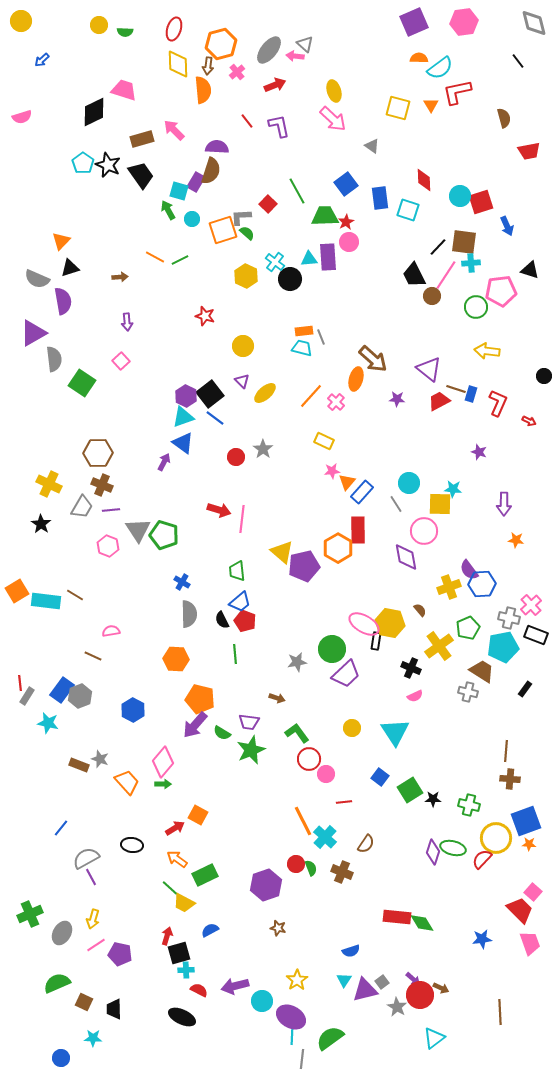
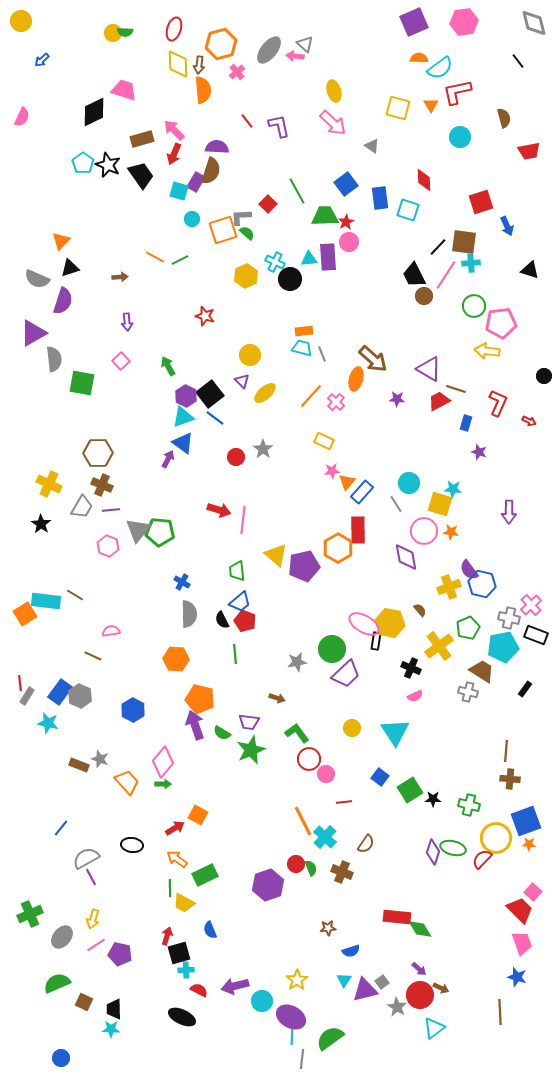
yellow circle at (99, 25): moved 14 px right, 8 px down
brown arrow at (208, 66): moved 9 px left, 1 px up
red arrow at (275, 85): moved 101 px left, 69 px down; rotated 135 degrees clockwise
pink semicircle at (22, 117): rotated 48 degrees counterclockwise
pink arrow at (333, 119): moved 4 px down
cyan circle at (460, 196): moved 59 px up
green arrow at (168, 210): moved 156 px down
cyan cross at (275, 262): rotated 12 degrees counterclockwise
yellow hexagon at (246, 276): rotated 10 degrees clockwise
pink pentagon at (501, 291): moved 32 px down
brown circle at (432, 296): moved 8 px left
purple semicircle at (63, 301): rotated 28 degrees clockwise
green circle at (476, 307): moved 2 px left, 1 px up
gray line at (321, 337): moved 1 px right, 17 px down
yellow circle at (243, 346): moved 7 px right, 9 px down
purple triangle at (429, 369): rotated 8 degrees counterclockwise
green square at (82, 383): rotated 24 degrees counterclockwise
blue rectangle at (471, 394): moved 5 px left, 29 px down
purple arrow at (164, 462): moved 4 px right, 3 px up
yellow square at (440, 504): rotated 15 degrees clockwise
purple arrow at (504, 504): moved 5 px right, 8 px down
pink line at (242, 519): moved 1 px right, 1 px down
gray triangle at (138, 530): rotated 12 degrees clockwise
green pentagon at (164, 535): moved 4 px left, 3 px up; rotated 12 degrees counterclockwise
orange star at (516, 540): moved 65 px left, 8 px up
yellow triangle at (282, 552): moved 6 px left, 3 px down
blue hexagon at (482, 584): rotated 16 degrees clockwise
orange square at (17, 591): moved 8 px right, 23 px down
blue rectangle at (62, 690): moved 2 px left, 2 px down
gray hexagon at (80, 696): rotated 15 degrees counterclockwise
purple arrow at (195, 725): rotated 120 degrees clockwise
purple hexagon at (266, 885): moved 2 px right
green line at (170, 888): rotated 48 degrees clockwise
green diamond at (422, 923): moved 2 px left, 6 px down
brown star at (278, 928): moved 50 px right; rotated 21 degrees counterclockwise
blue semicircle at (210, 930): rotated 84 degrees counterclockwise
gray ellipse at (62, 933): moved 4 px down; rotated 10 degrees clockwise
blue star at (482, 939): moved 35 px right, 38 px down; rotated 24 degrees clockwise
pink trapezoid at (530, 943): moved 8 px left
purple arrow at (413, 979): moved 6 px right, 10 px up
cyan star at (93, 1038): moved 18 px right, 9 px up
cyan triangle at (434, 1038): moved 10 px up
